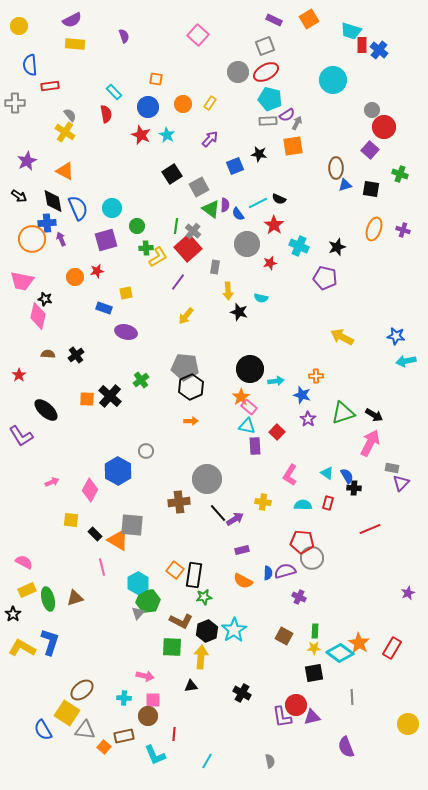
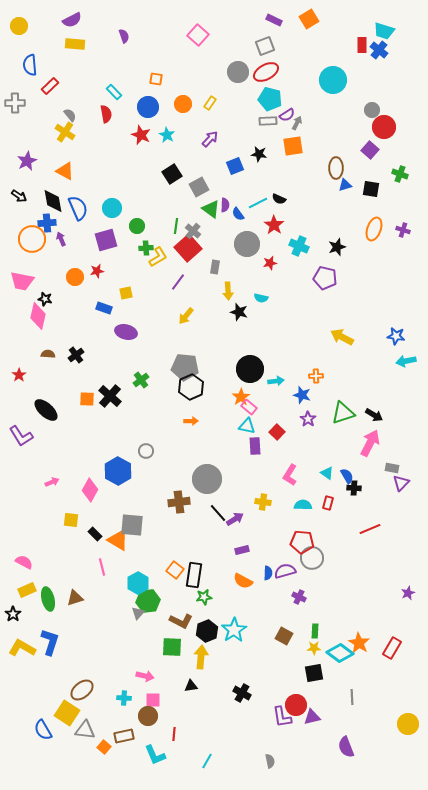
cyan trapezoid at (351, 31): moved 33 px right
red rectangle at (50, 86): rotated 36 degrees counterclockwise
